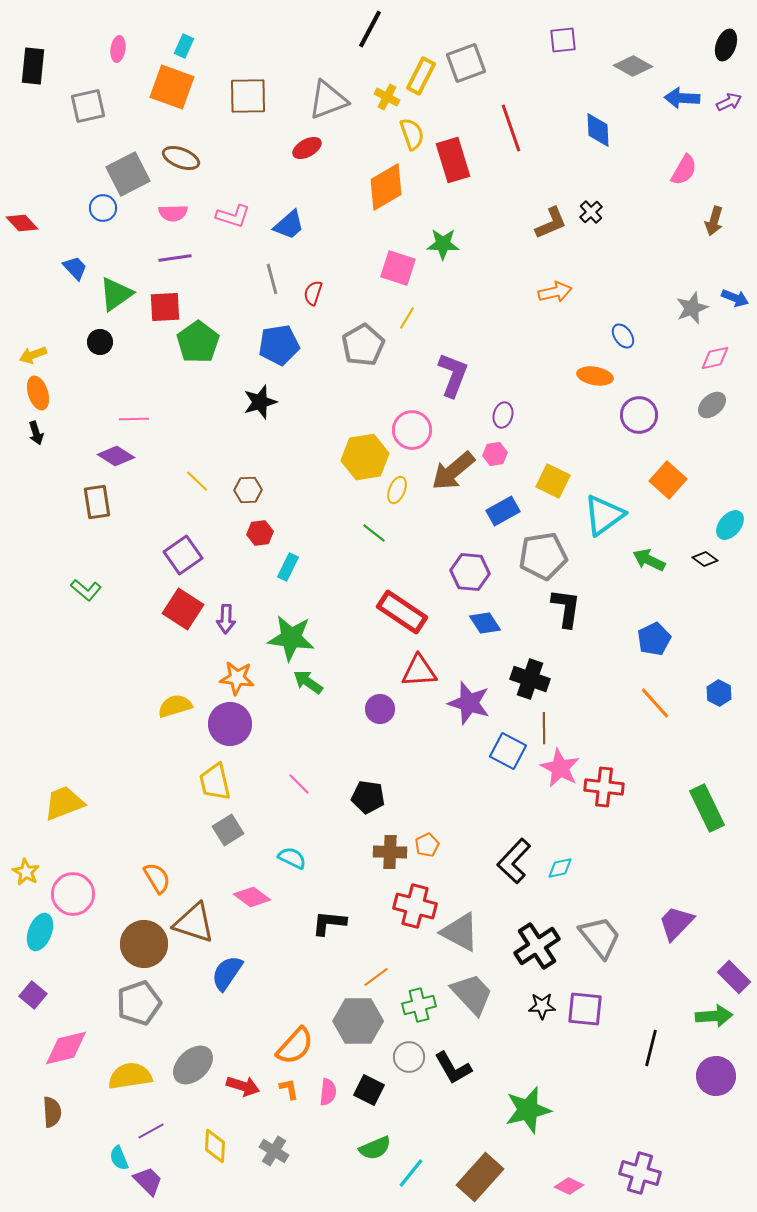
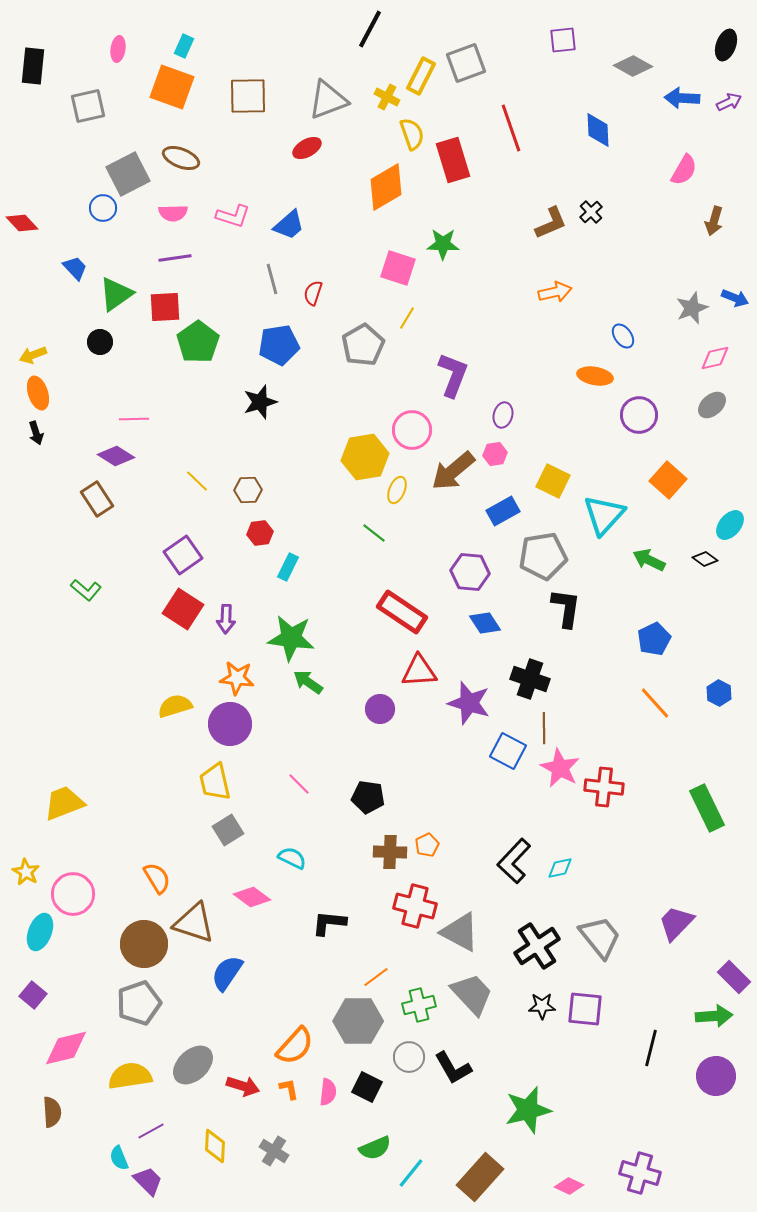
brown rectangle at (97, 502): moved 3 px up; rotated 24 degrees counterclockwise
cyan triangle at (604, 515): rotated 12 degrees counterclockwise
black square at (369, 1090): moved 2 px left, 3 px up
